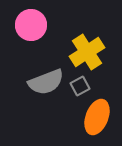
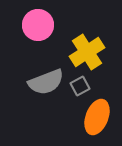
pink circle: moved 7 px right
